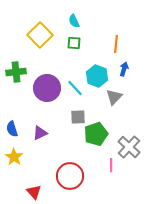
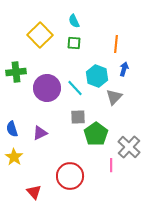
green pentagon: rotated 15 degrees counterclockwise
